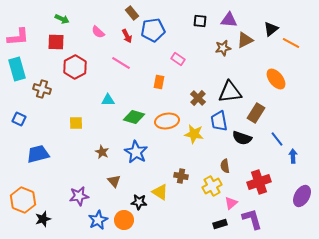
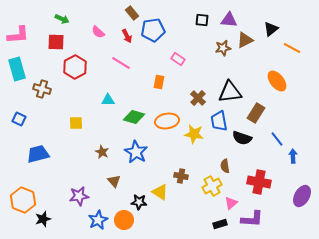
black square at (200, 21): moved 2 px right, 1 px up
pink L-shape at (18, 37): moved 2 px up
orange line at (291, 43): moved 1 px right, 5 px down
orange ellipse at (276, 79): moved 1 px right, 2 px down
red cross at (259, 182): rotated 30 degrees clockwise
purple L-shape at (252, 219): rotated 110 degrees clockwise
